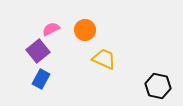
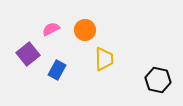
purple square: moved 10 px left, 3 px down
yellow trapezoid: rotated 65 degrees clockwise
blue rectangle: moved 16 px right, 9 px up
black hexagon: moved 6 px up
